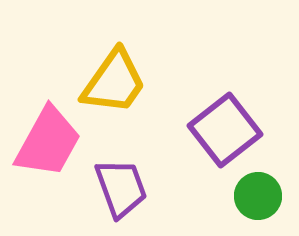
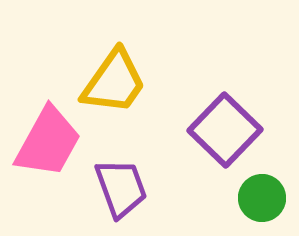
purple square: rotated 8 degrees counterclockwise
green circle: moved 4 px right, 2 px down
